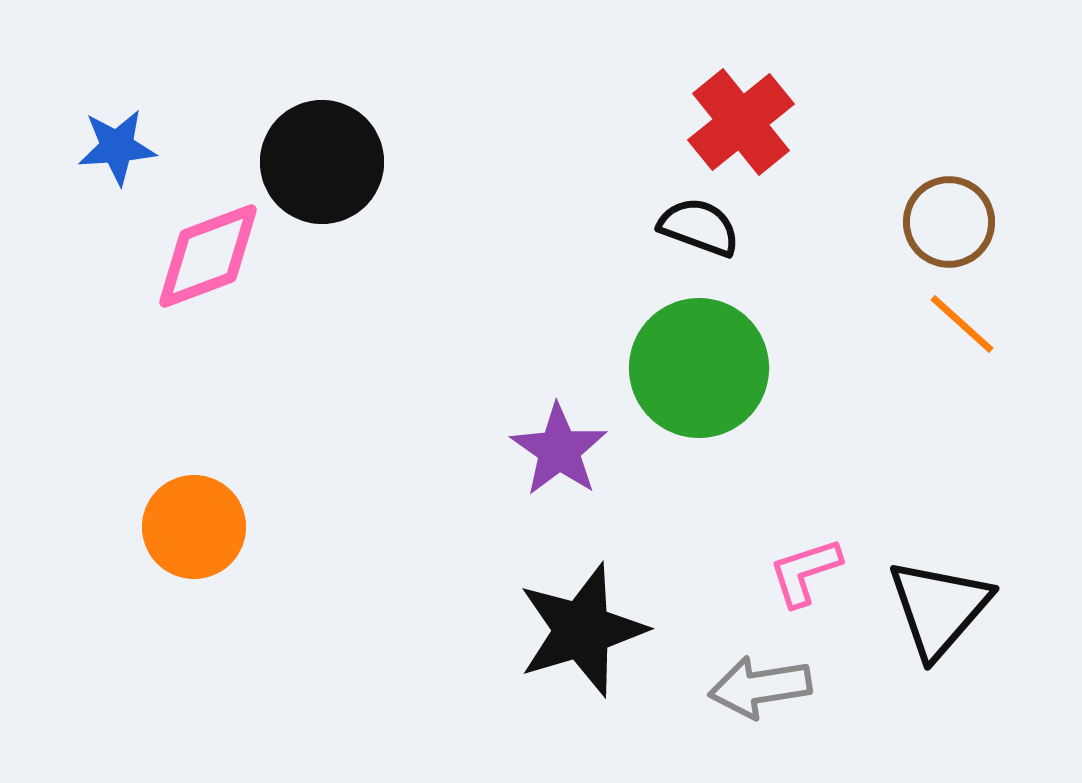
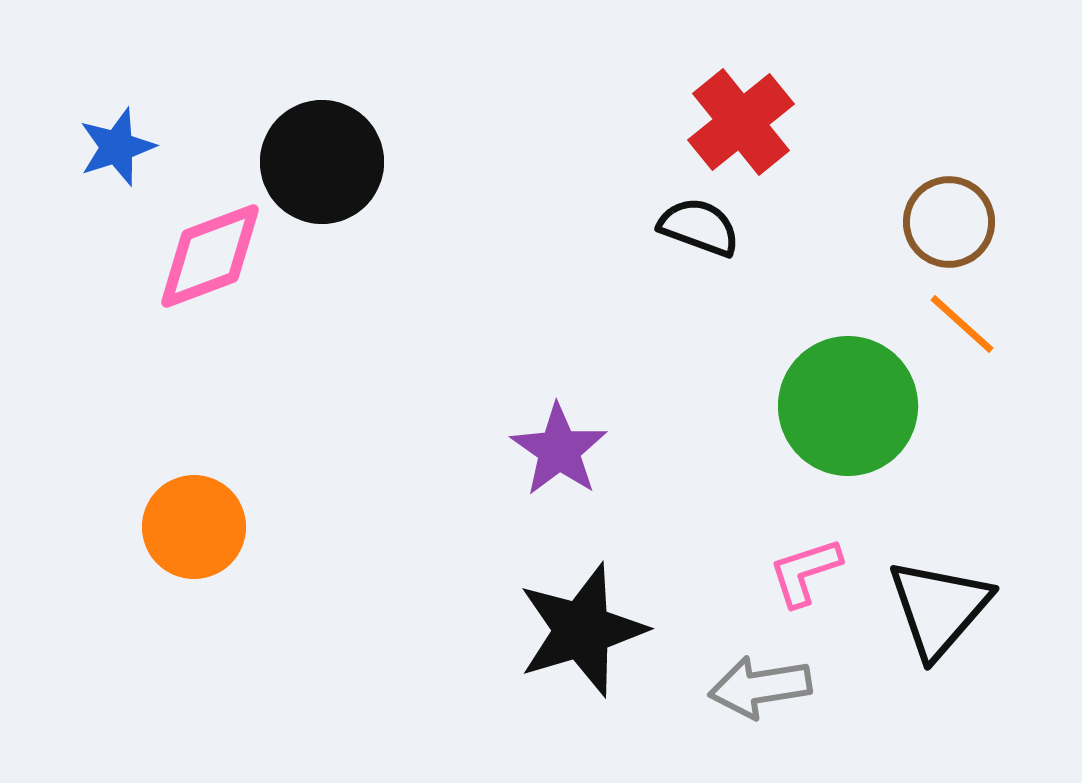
blue star: rotated 14 degrees counterclockwise
pink diamond: moved 2 px right
green circle: moved 149 px right, 38 px down
